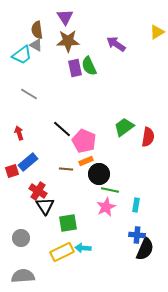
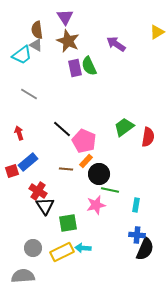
brown star: rotated 25 degrees clockwise
orange rectangle: rotated 24 degrees counterclockwise
pink star: moved 10 px left, 2 px up; rotated 12 degrees clockwise
gray circle: moved 12 px right, 10 px down
